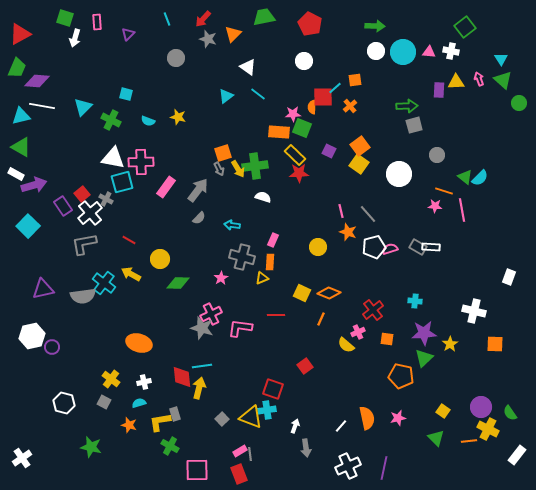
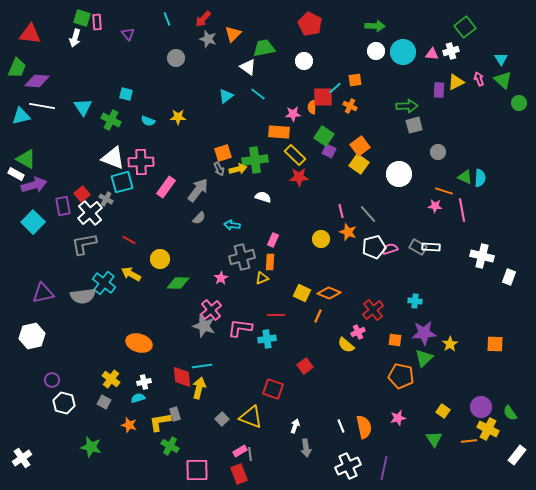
green trapezoid at (264, 17): moved 31 px down
green square at (65, 18): moved 17 px right
red triangle at (20, 34): moved 10 px right; rotated 35 degrees clockwise
purple triangle at (128, 34): rotated 24 degrees counterclockwise
white cross at (451, 51): rotated 28 degrees counterclockwise
pink triangle at (429, 52): moved 3 px right, 2 px down
yellow triangle at (456, 82): rotated 24 degrees counterclockwise
orange cross at (350, 106): rotated 24 degrees counterclockwise
cyan triangle at (83, 107): rotated 18 degrees counterclockwise
yellow star at (178, 117): rotated 14 degrees counterclockwise
green square at (302, 128): moved 22 px right, 8 px down; rotated 12 degrees clockwise
green triangle at (21, 147): moved 5 px right, 12 px down
gray circle at (437, 155): moved 1 px right, 3 px up
white triangle at (113, 158): rotated 10 degrees clockwise
green cross at (255, 166): moved 6 px up
yellow arrow at (238, 169): rotated 72 degrees counterclockwise
red star at (299, 173): moved 4 px down
green triangle at (465, 177): rotated 14 degrees counterclockwise
cyan semicircle at (480, 178): rotated 42 degrees counterclockwise
purple rectangle at (63, 206): rotated 24 degrees clockwise
cyan square at (28, 226): moved 5 px right, 4 px up
yellow circle at (318, 247): moved 3 px right, 8 px up
gray cross at (242, 257): rotated 30 degrees counterclockwise
purple triangle at (43, 289): moved 4 px down
white cross at (474, 311): moved 8 px right, 55 px up
pink cross at (211, 314): moved 4 px up; rotated 15 degrees counterclockwise
orange line at (321, 319): moved 3 px left, 3 px up
gray star at (202, 328): moved 2 px right, 2 px up
orange square at (387, 339): moved 8 px right, 1 px down
purple circle at (52, 347): moved 33 px down
cyan semicircle at (139, 403): moved 1 px left, 5 px up
cyan cross at (267, 410): moved 71 px up
orange semicircle at (367, 418): moved 3 px left, 9 px down
white line at (341, 426): rotated 64 degrees counterclockwise
green triangle at (436, 438): moved 2 px left, 1 px down; rotated 12 degrees clockwise
